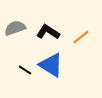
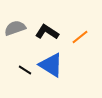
black L-shape: moved 1 px left
orange line: moved 1 px left
